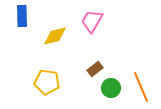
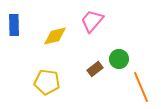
blue rectangle: moved 8 px left, 9 px down
pink trapezoid: rotated 10 degrees clockwise
green circle: moved 8 px right, 29 px up
